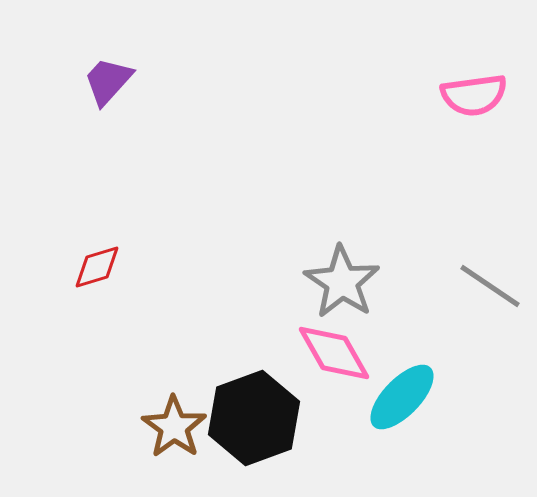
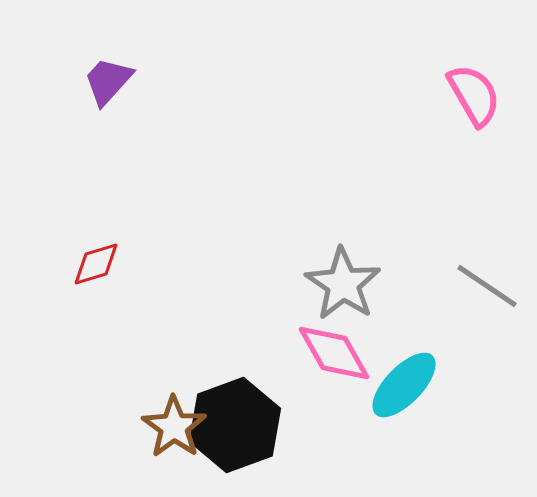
pink semicircle: rotated 112 degrees counterclockwise
red diamond: moved 1 px left, 3 px up
gray star: moved 1 px right, 2 px down
gray line: moved 3 px left
cyan ellipse: moved 2 px right, 12 px up
black hexagon: moved 19 px left, 7 px down
